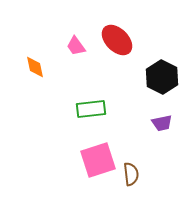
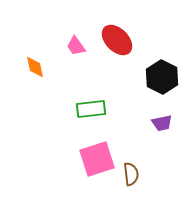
pink square: moved 1 px left, 1 px up
